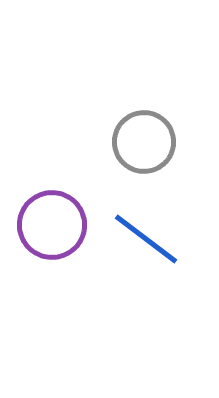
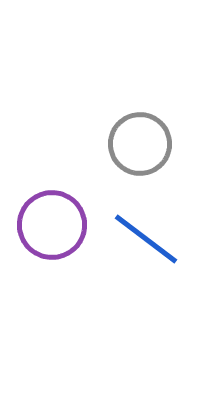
gray circle: moved 4 px left, 2 px down
